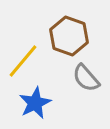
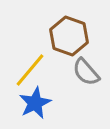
yellow line: moved 7 px right, 9 px down
gray semicircle: moved 6 px up
